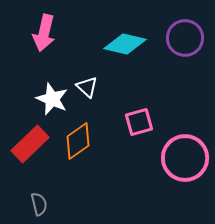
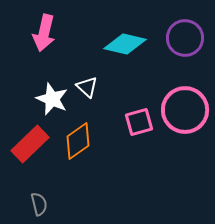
pink circle: moved 48 px up
